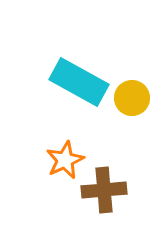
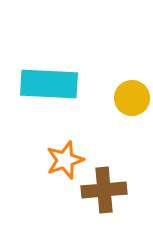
cyan rectangle: moved 30 px left, 2 px down; rotated 26 degrees counterclockwise
orange star: rotated 6 degrees clockwise
